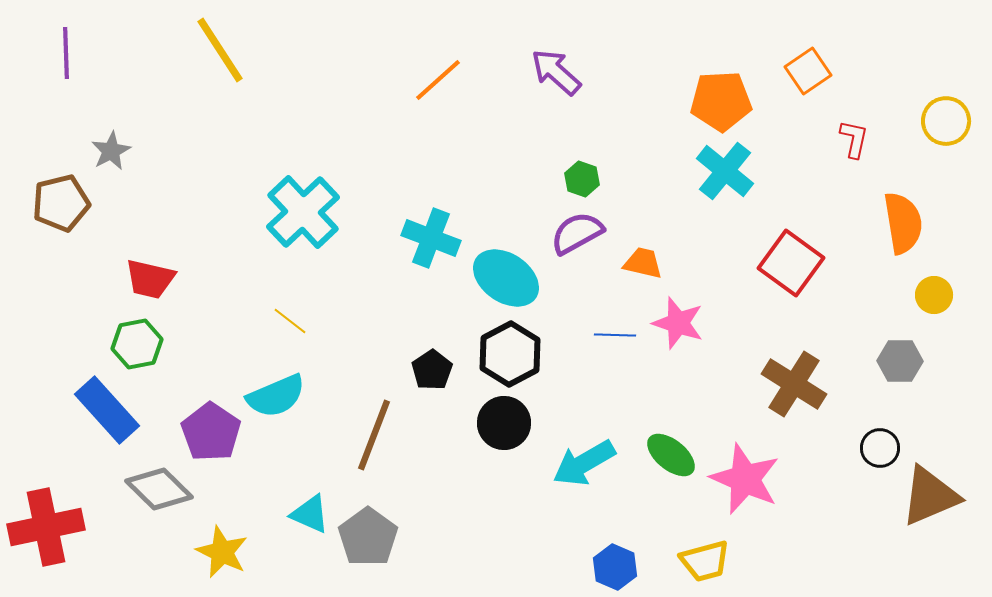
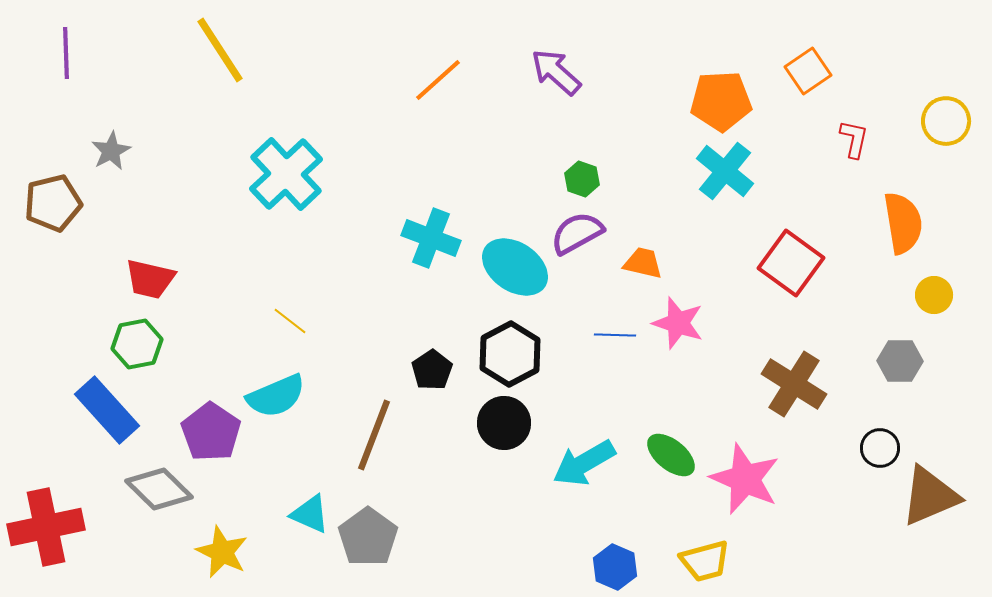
brown pentagon at (61, 203): moved 8 px left
cyan cross at (303, 212): moved 17 px left, 38 px up
cyan ellipse at (506, 278): moved 9 px right, 11 px up
